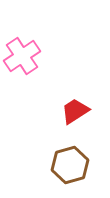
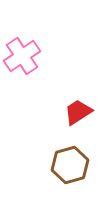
red trapezoid: moved 3 px right, 1 px down
